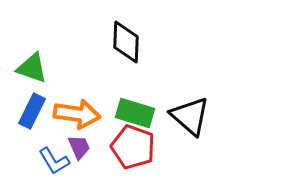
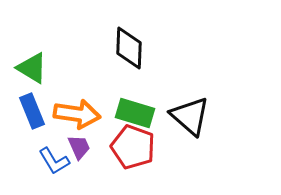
black diamond: moved 3 px right, 6 px down
green triangle: rotated 12 degrees clockwise
blue rectangle: rotated 48 degrees counterclockwise
